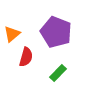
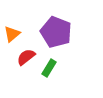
red semicircle: rotated 144 degrees counterclockwise
green rectangle: moved 9 px left, 5 px up; rotated 12 degrees counterclockwise
